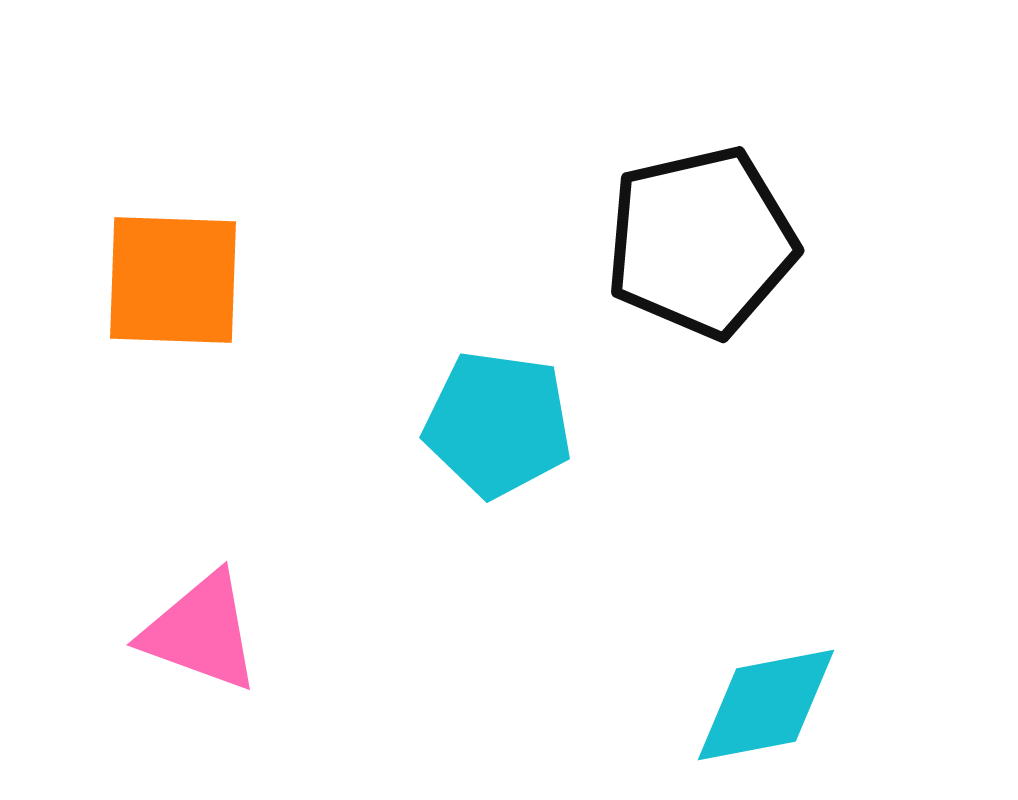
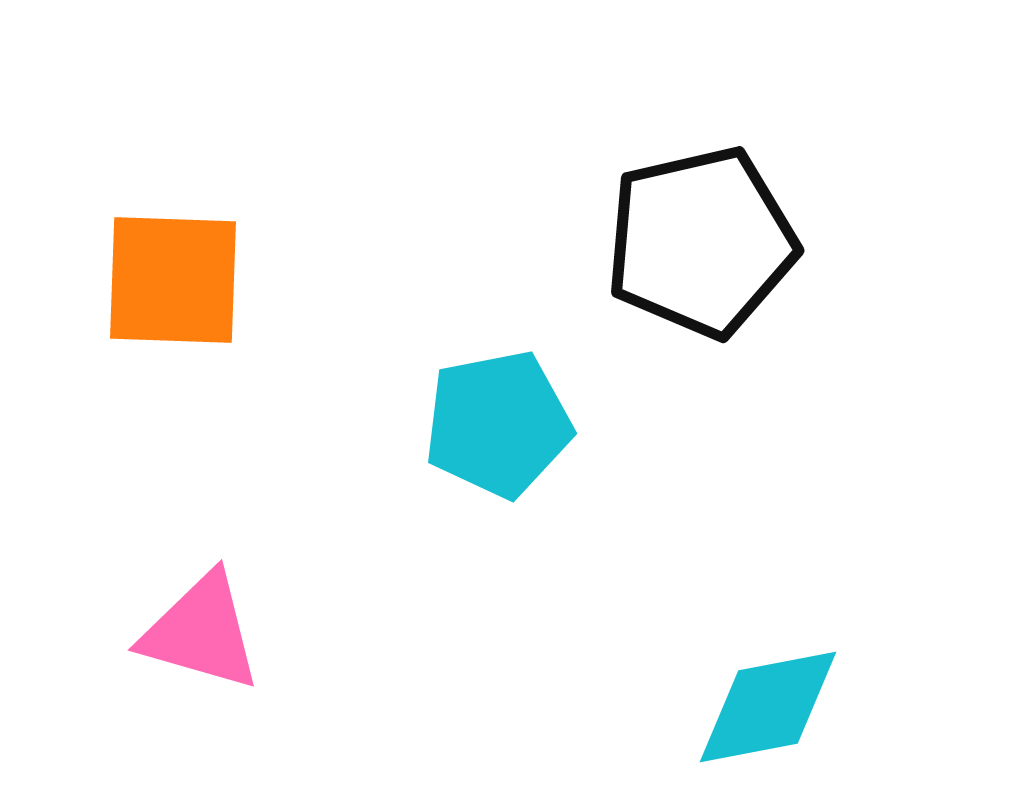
cyan pentagon: rotated 19 degrees counterclockwise
pink triangle: rotated 4 degrees counterclockwise
cyan diamond: moved 2 px right, 2 px down
